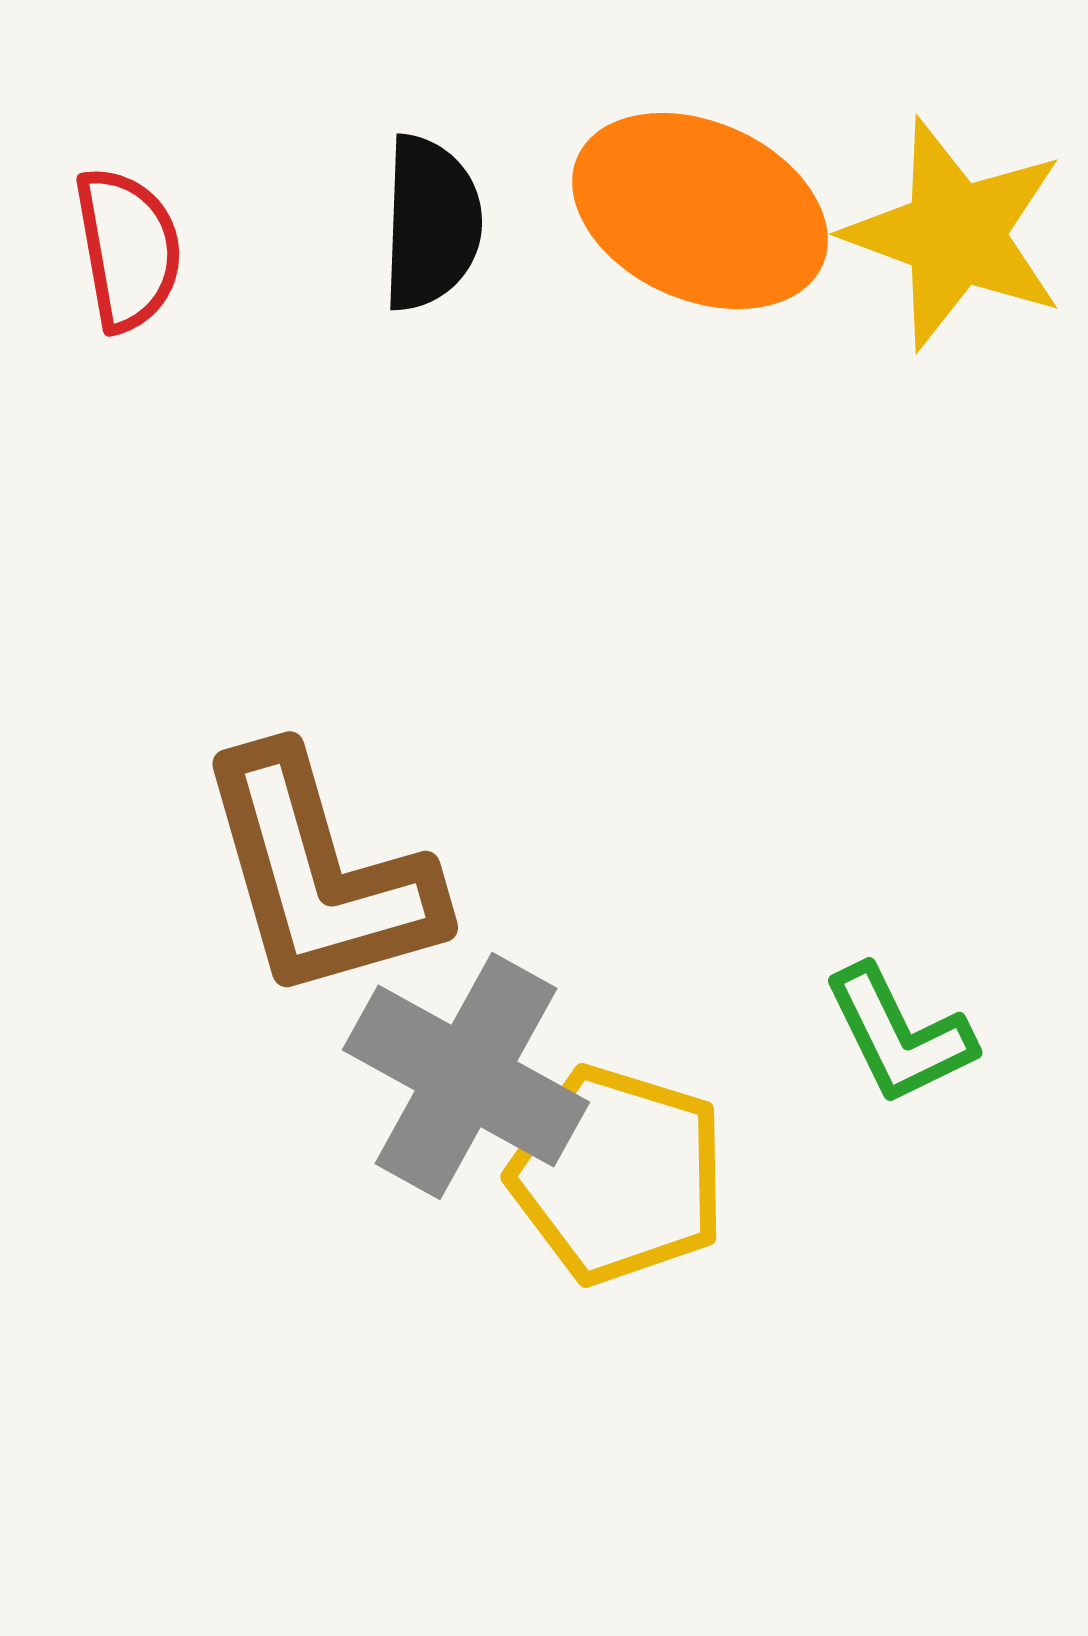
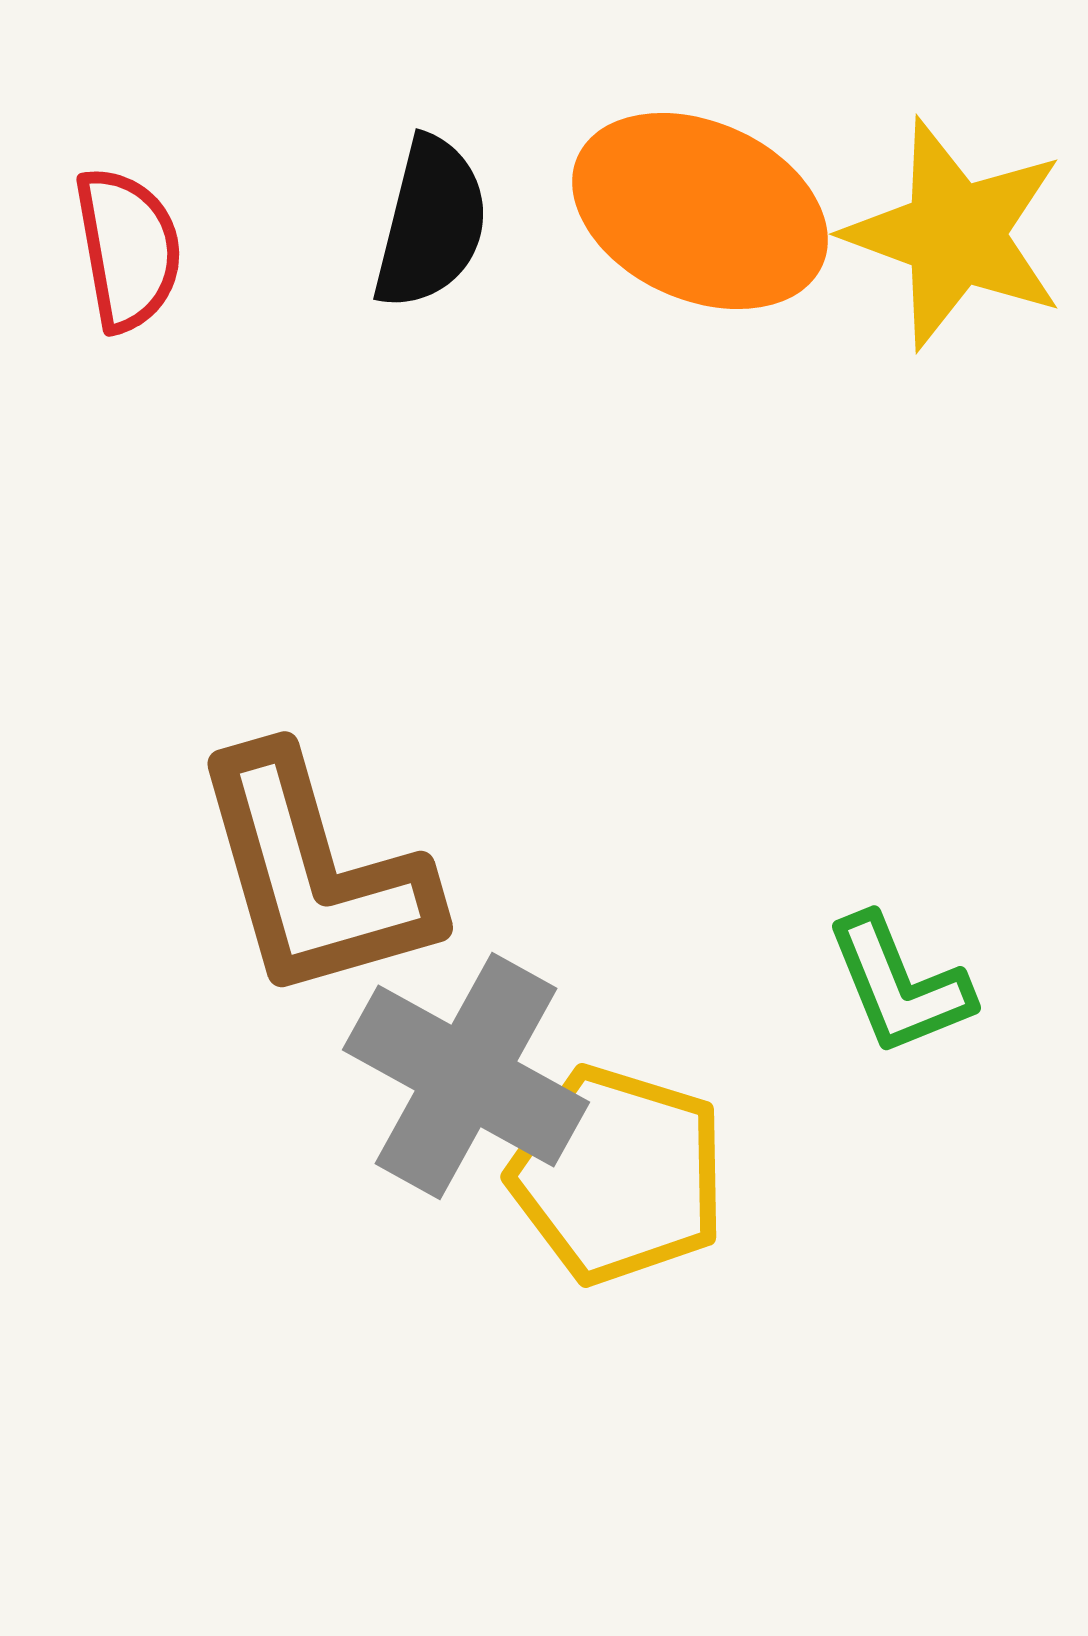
black semicircle: rotated 12 degrees clockwise
brown L-shape: moved 5 px left
green L-shape: moved 50 px up; rotated 4 degrees clockwise
